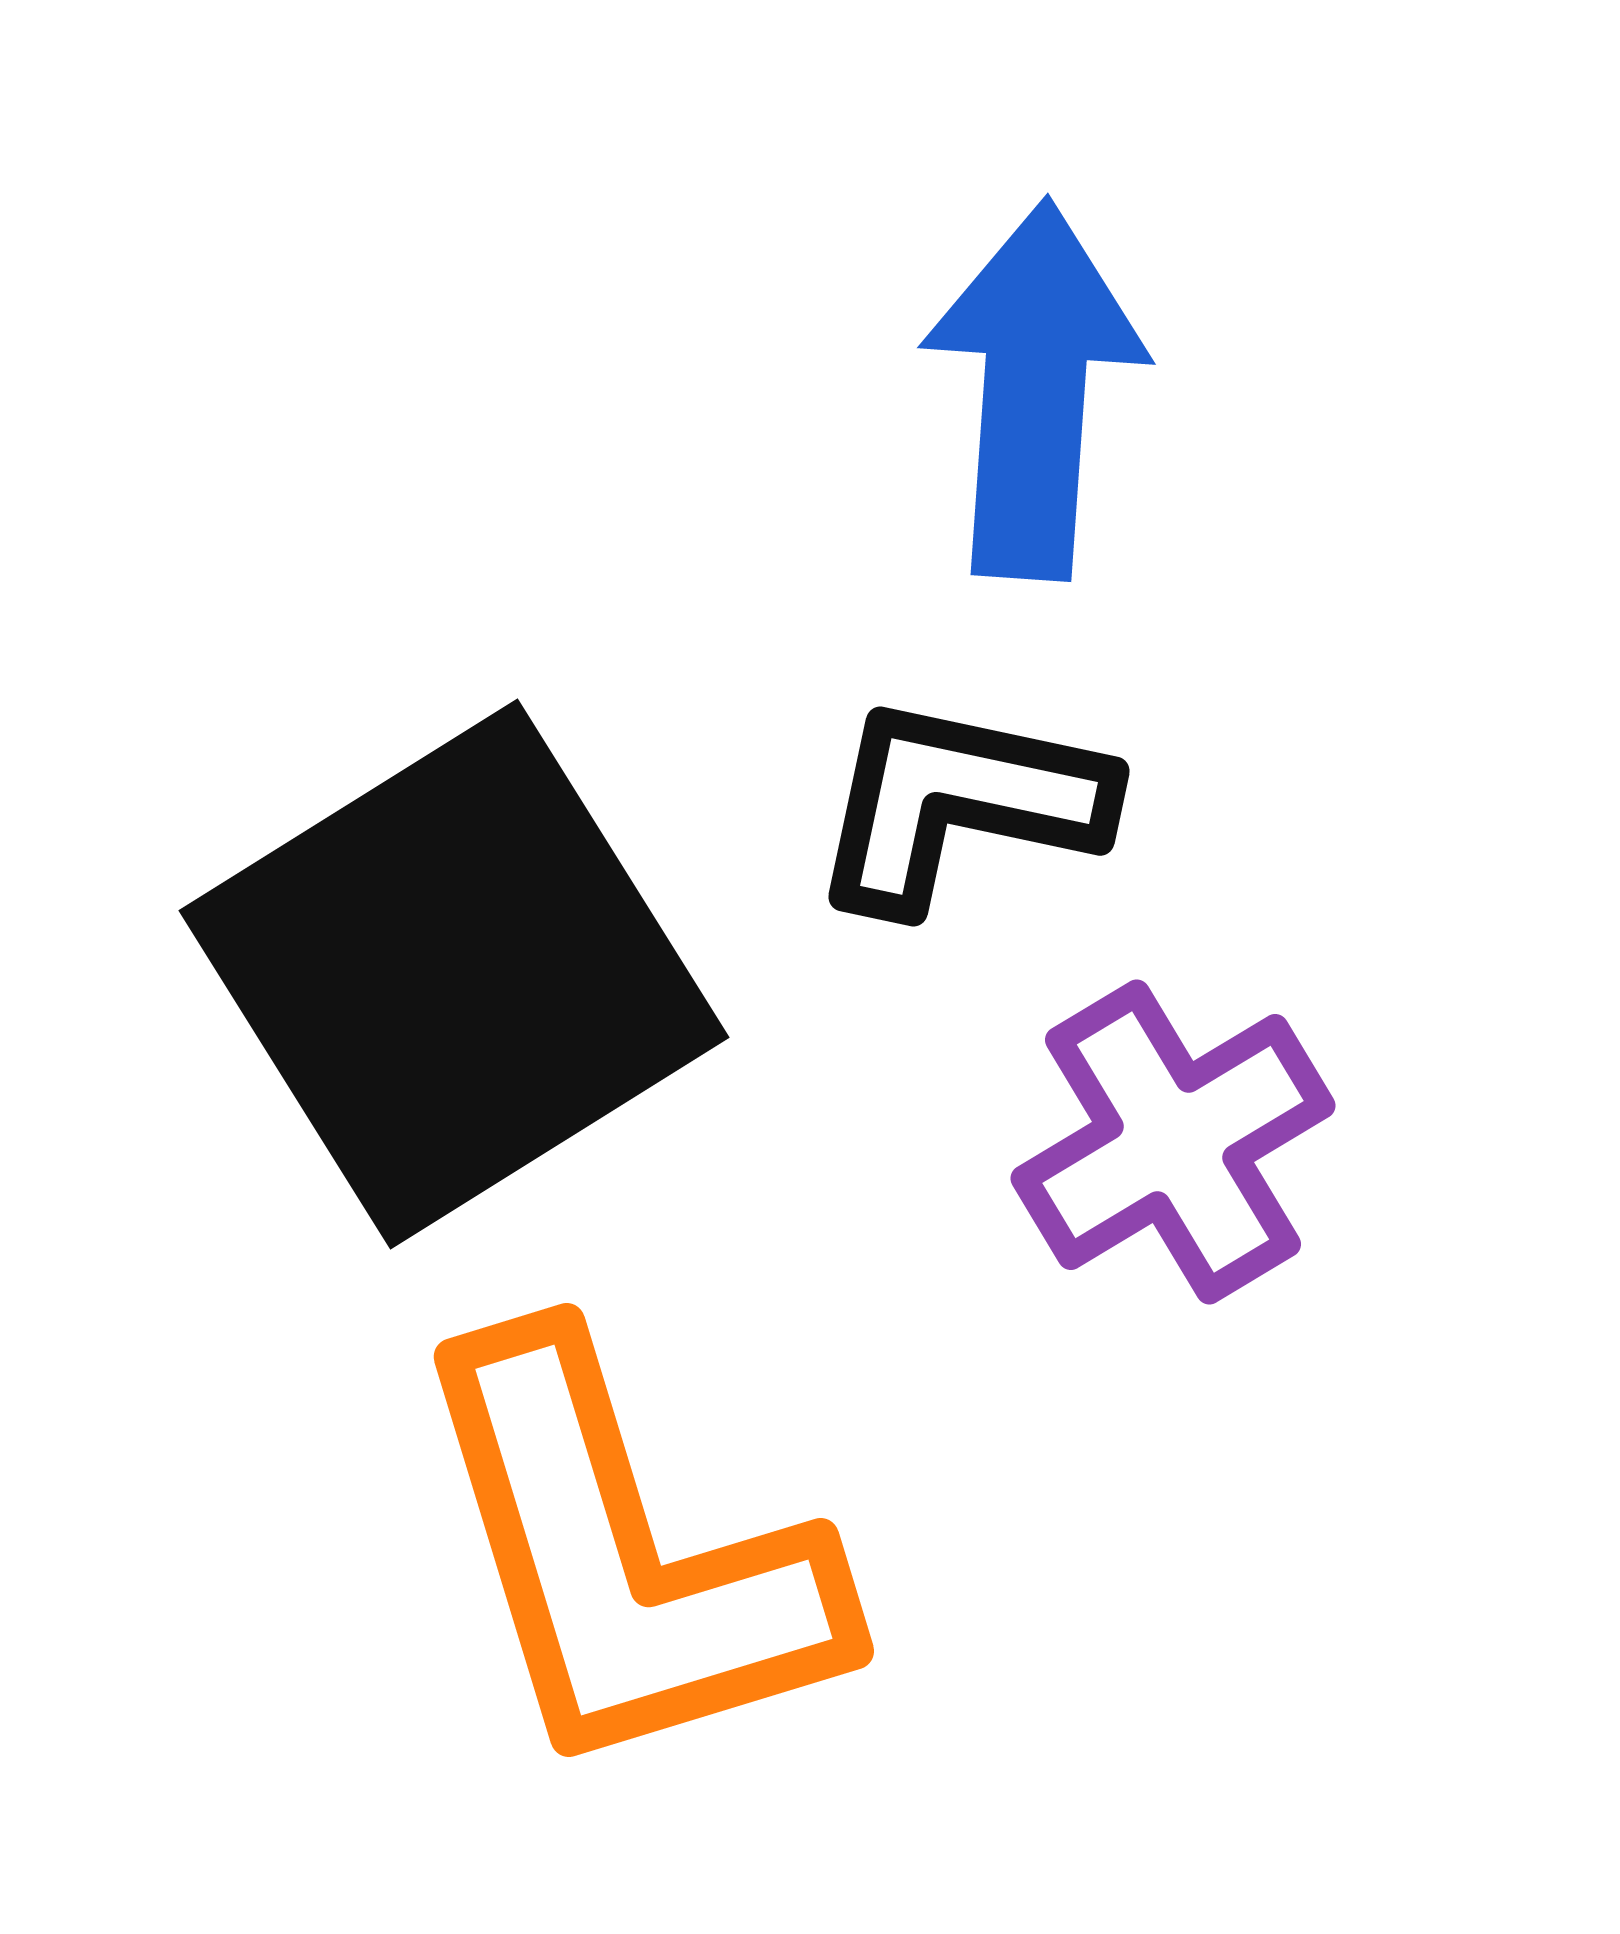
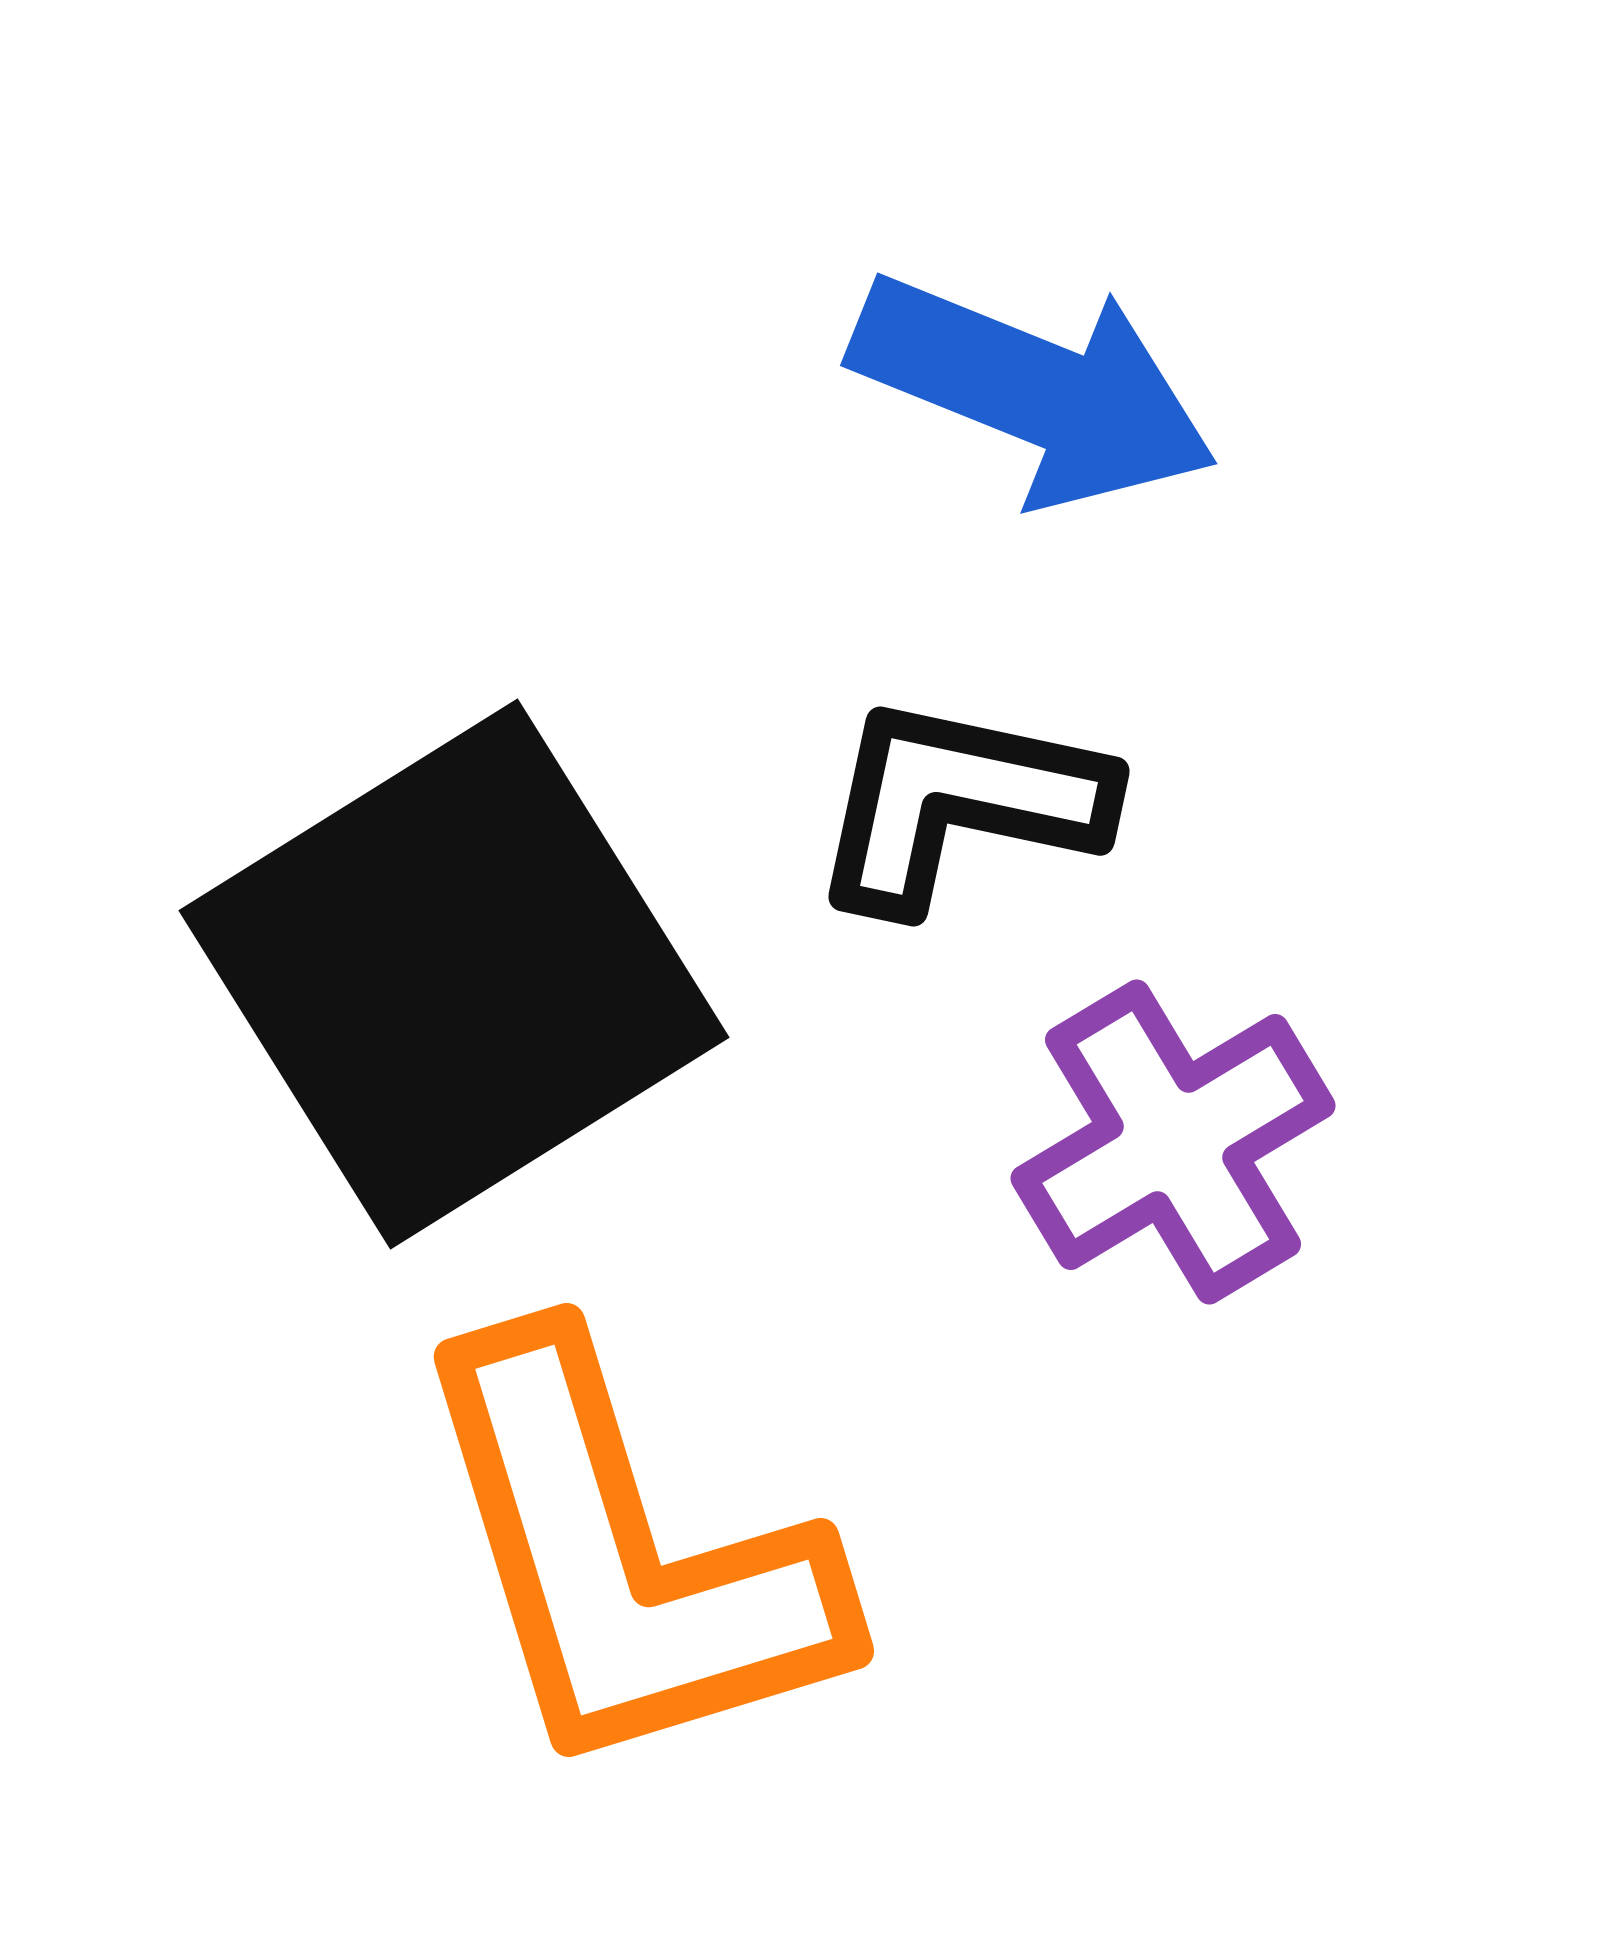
blue arrow: rotated 108 degrees clockwise
